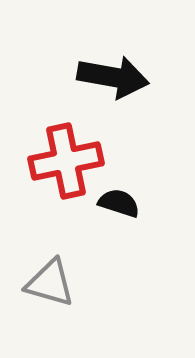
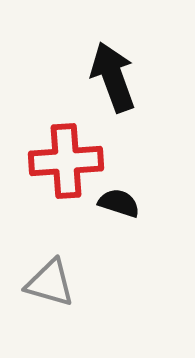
black arrow: rotated 120 degrees counterclockwise
red cross: rotated 8 degrees clockwise
